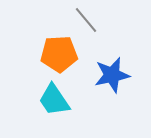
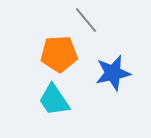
blue star: moved 1 px right, 2 px up
